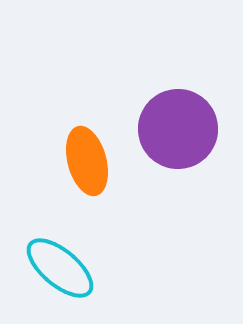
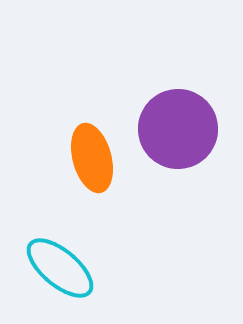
orange ellipse: moved 5 px right, 3 px up
